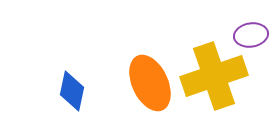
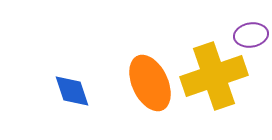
blue diamond: rotated 30 degrees counterclockwise
